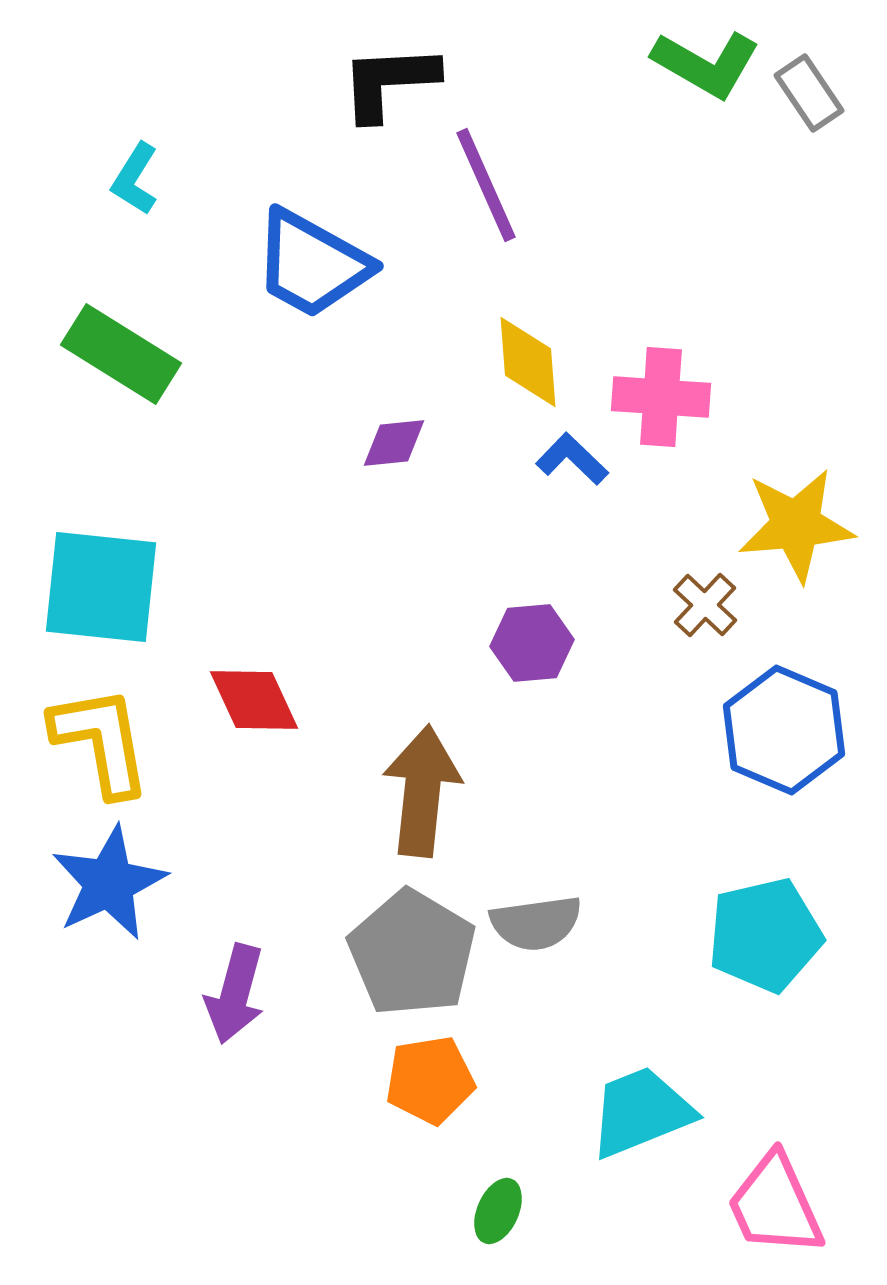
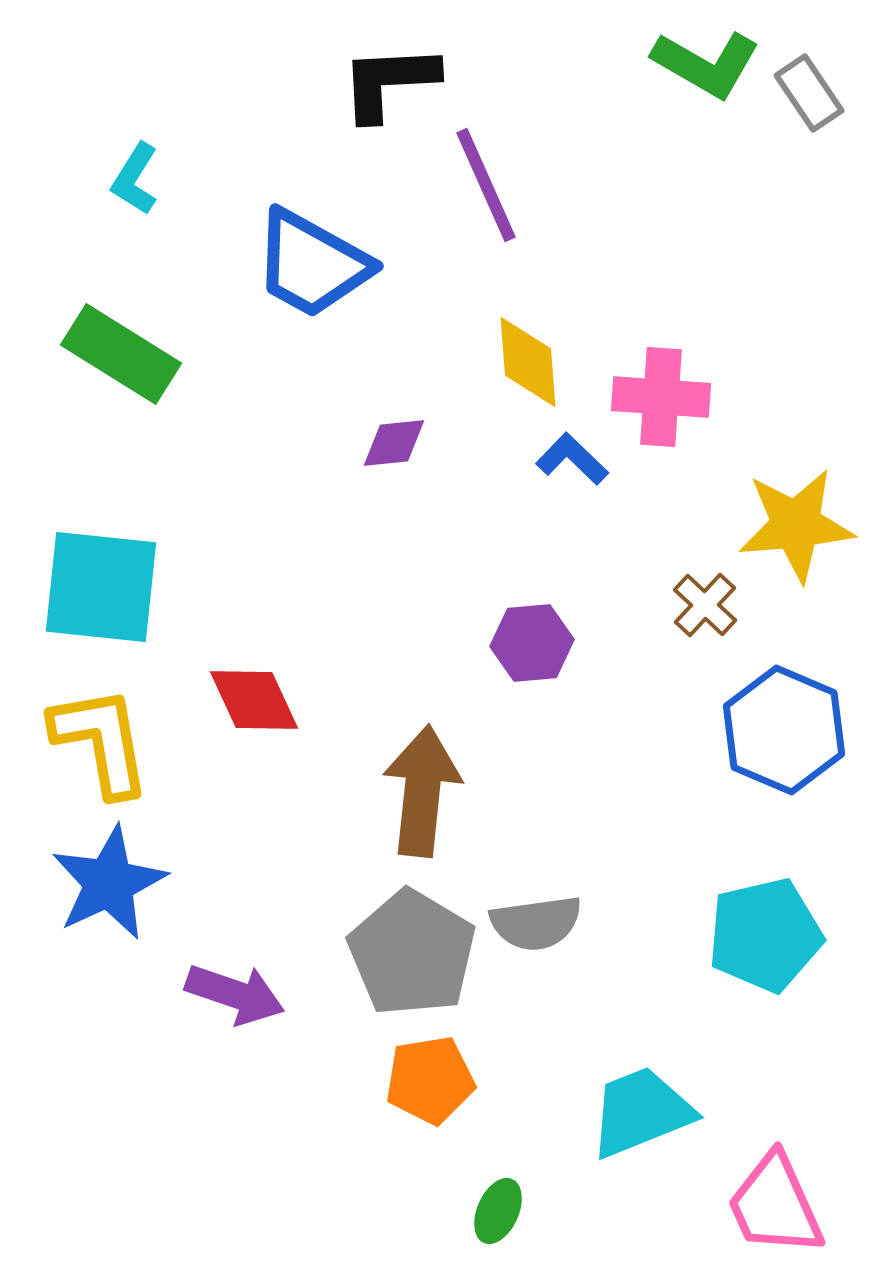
purple arrow: rotated 86 degrees counterclockwise
